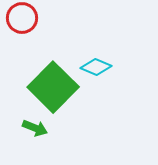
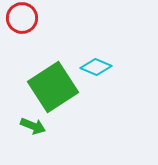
green square: rotated 12 degrees clockwise
green arrow: moved 2 px left, 2 px up
